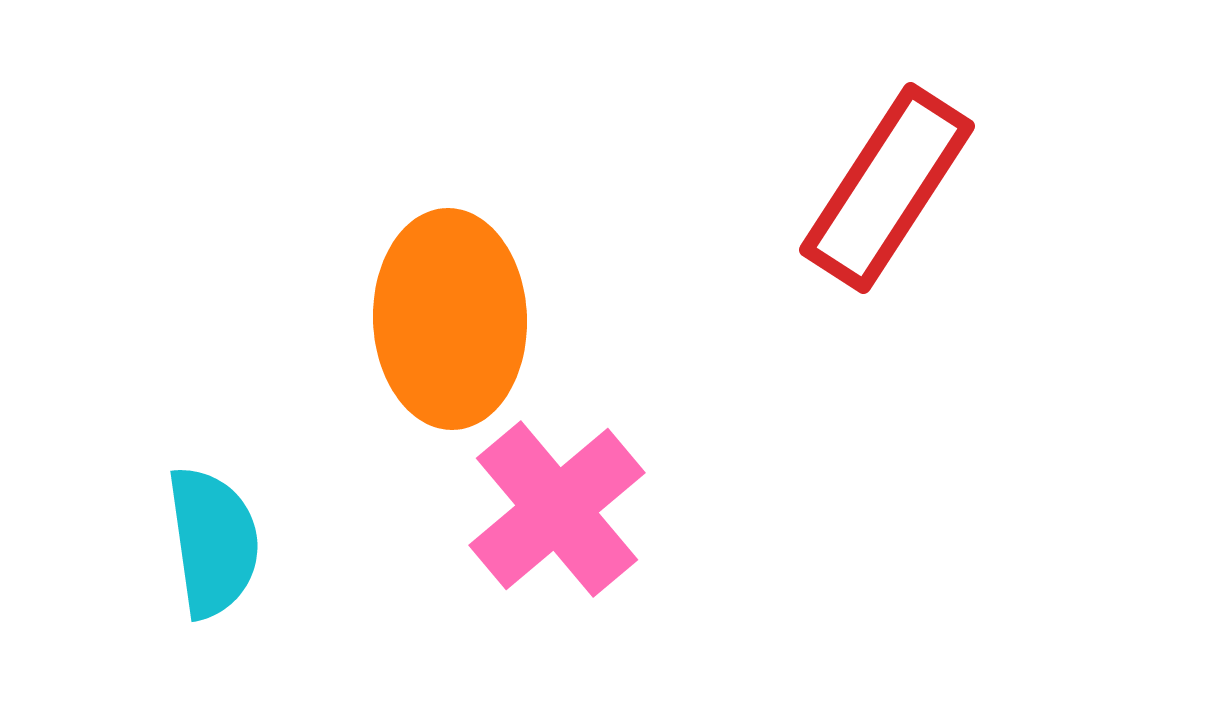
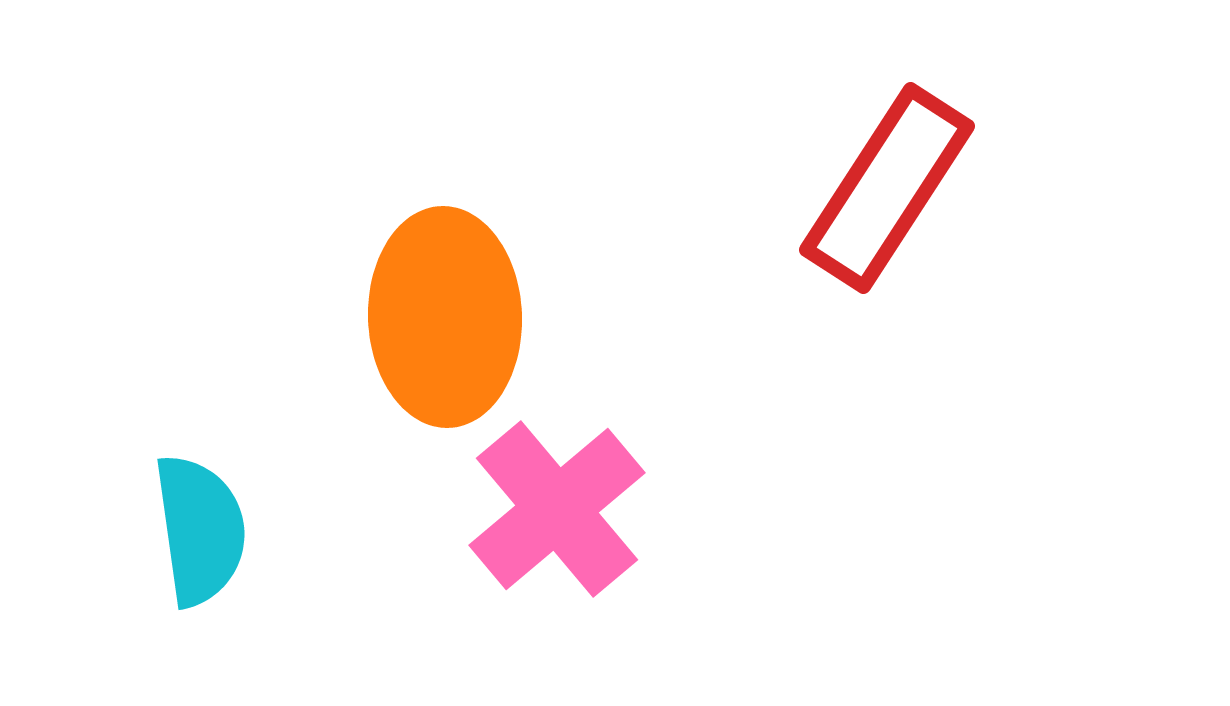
orange ellipse: moved 5 px left, 2 px up
cyan semicircle: moved 13 px left, 12 px up
